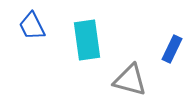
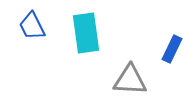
cyan rectangle: moved 1 px left, 7 px up
gray triangle: rotated 12 degrees counterclockwise
